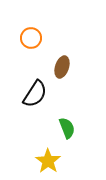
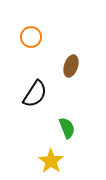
orange circle: moved 1 px up
brown ellipse: moved 9 px right, 1 px up
yellow star: moved 3 px right
